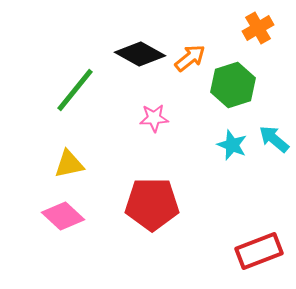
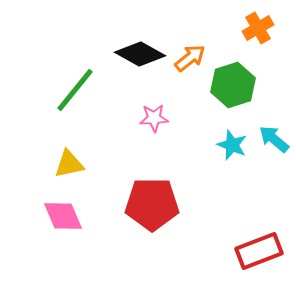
pink diamond: rotated 24 degrees clockwise
